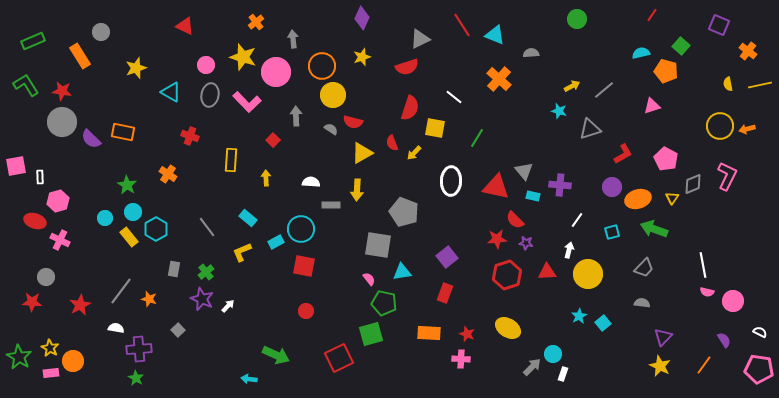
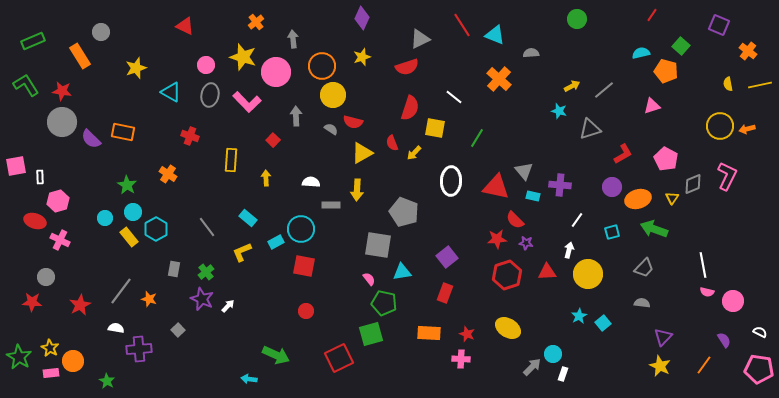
green star at (136, 378): moved 29 px left, 3 px down
